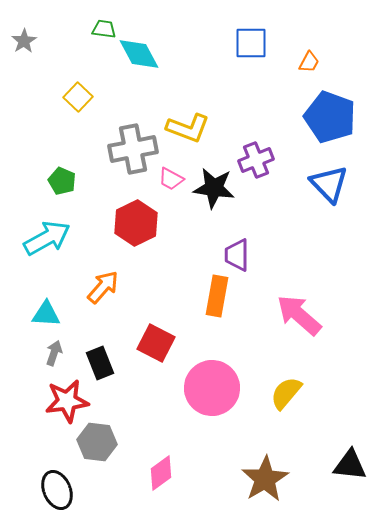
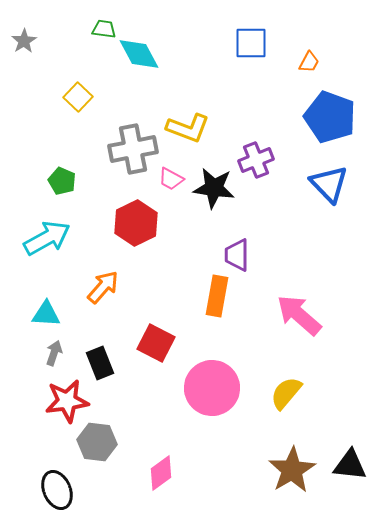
brown star: moved 27 px right, 9 px up
